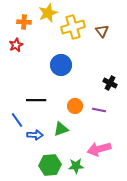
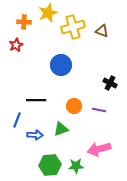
brown triangle: rotated 32 degrees counterclockwise
orange circle: moved 1 px left
blue line: rotated 56 degrees clockwise
